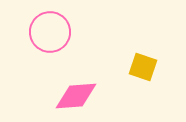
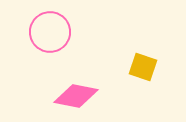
pink diamond: rotated 15 degrees clockwise
